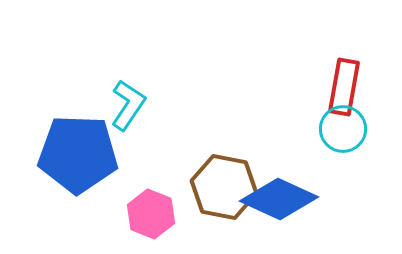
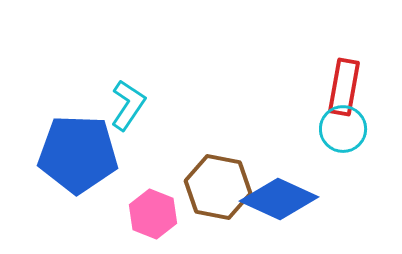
brown hexagon: moved 6 px left
pink hexagon: moved 2 px right
